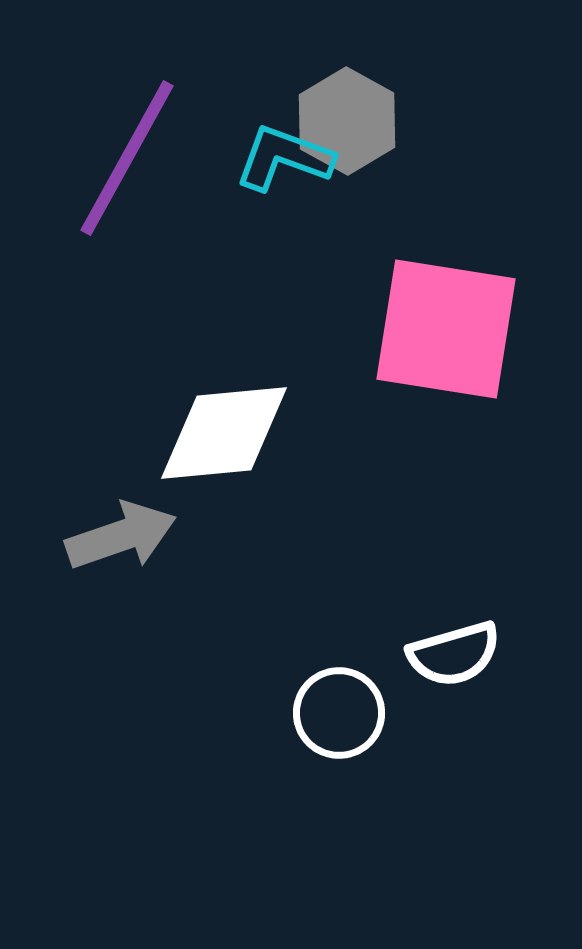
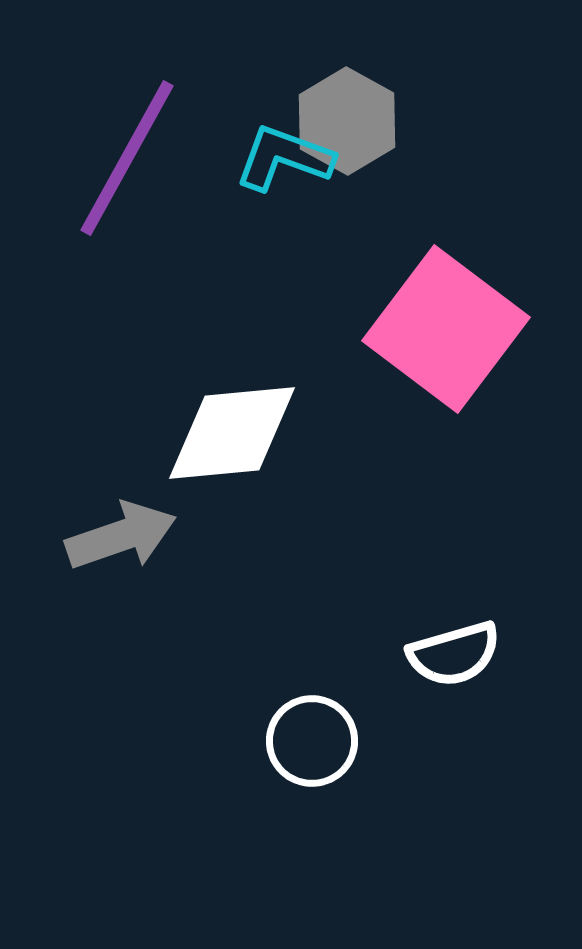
pink square: rotated 28 degrees clockwise
white diamond: moved 8 px right
white circle: moved 27 px left, 28 px down
